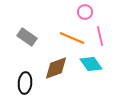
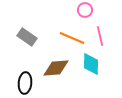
pink circle: moved 2 px up
cyan diamond: rotated 35 degrees clockwise
brown diamond: rotated 16 degrees clockwise
